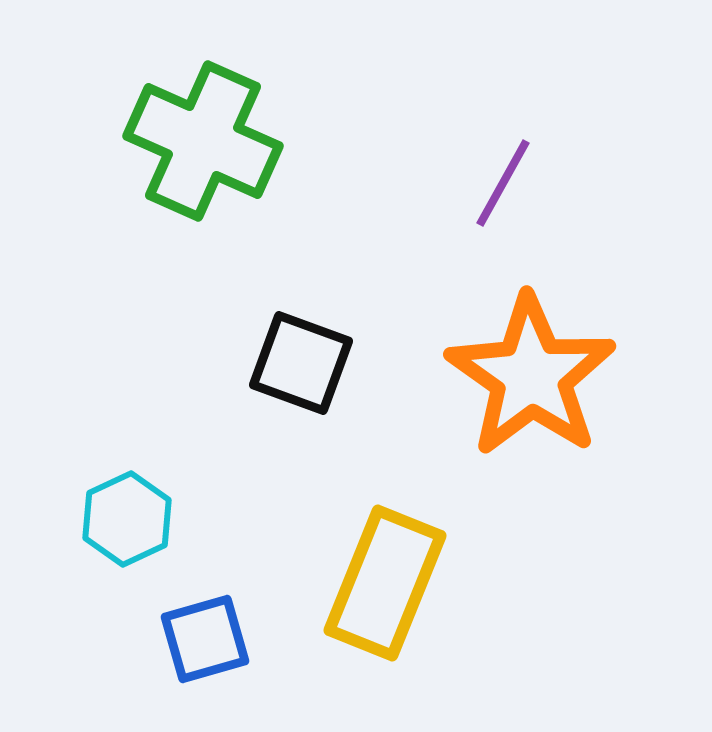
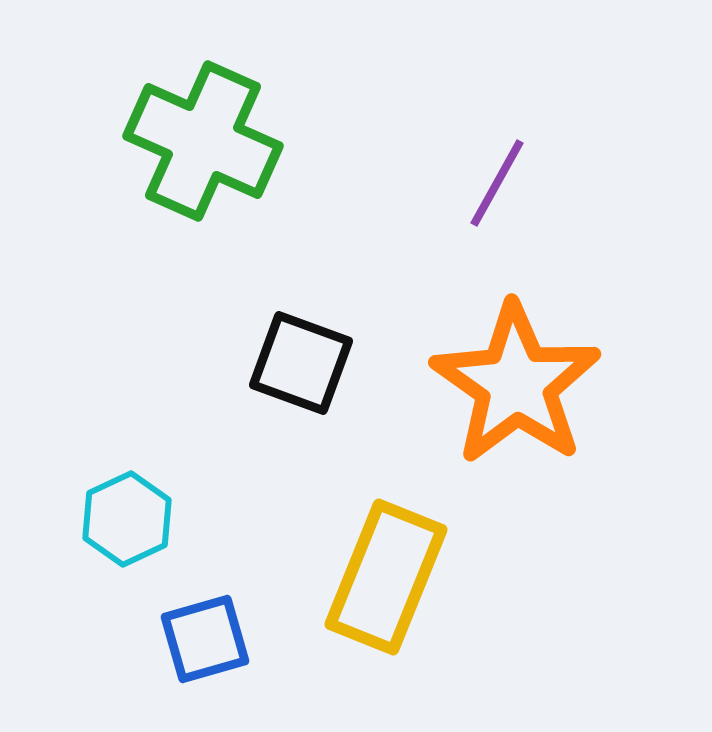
purple line: moved 6 px left
orange star: moved 15 px left, 8 px down
yellow rectangle: moved 1 px right, 6 px up
